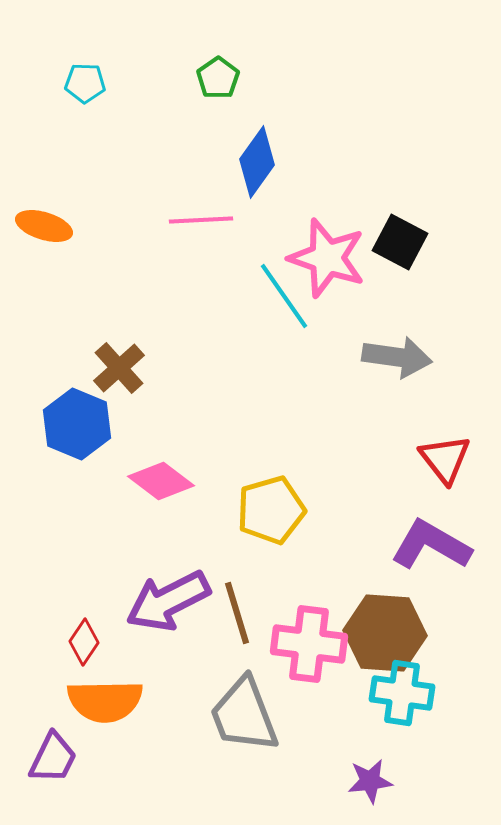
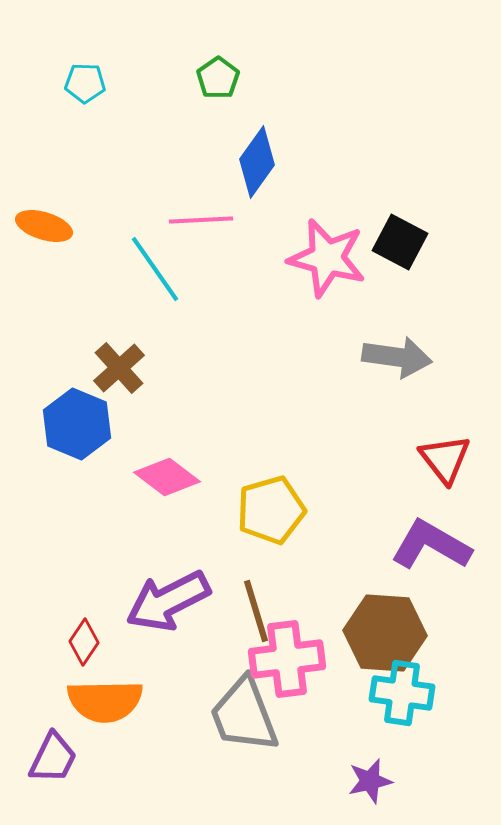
pink star: rotated 4 degrees counterclockwise
cyan line: moved 129 px left, 27 px up
pink diamond: moved 6 px right, 4 px up
brown line: moved 19 px right, 2 px up
pink cross: moved 22 px left, 15 px down; rotated 14 degrees counterclockwise
purple star: rotated 6 degrees counterclockwise
